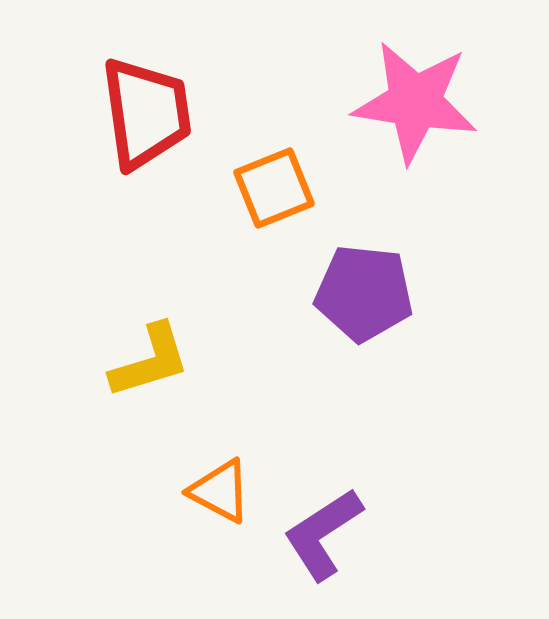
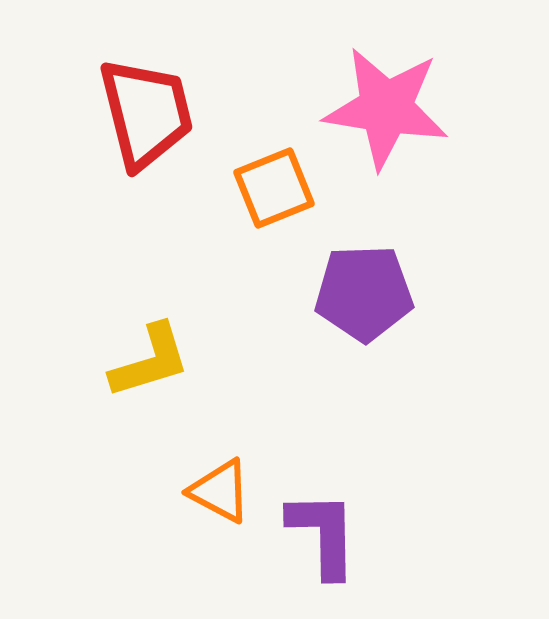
pink star: moved 29 px left, 6 px down
red trapezoid: rotated 6 degrees counterclockwise
purple pentagon: rotated 8 degrees counterclockwise
purple L-shape: rotated 122 degrees clockwise
